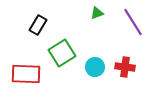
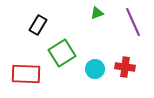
purple line: rotated 8 degrees clockwise
cyan circle: moved 2 px down
